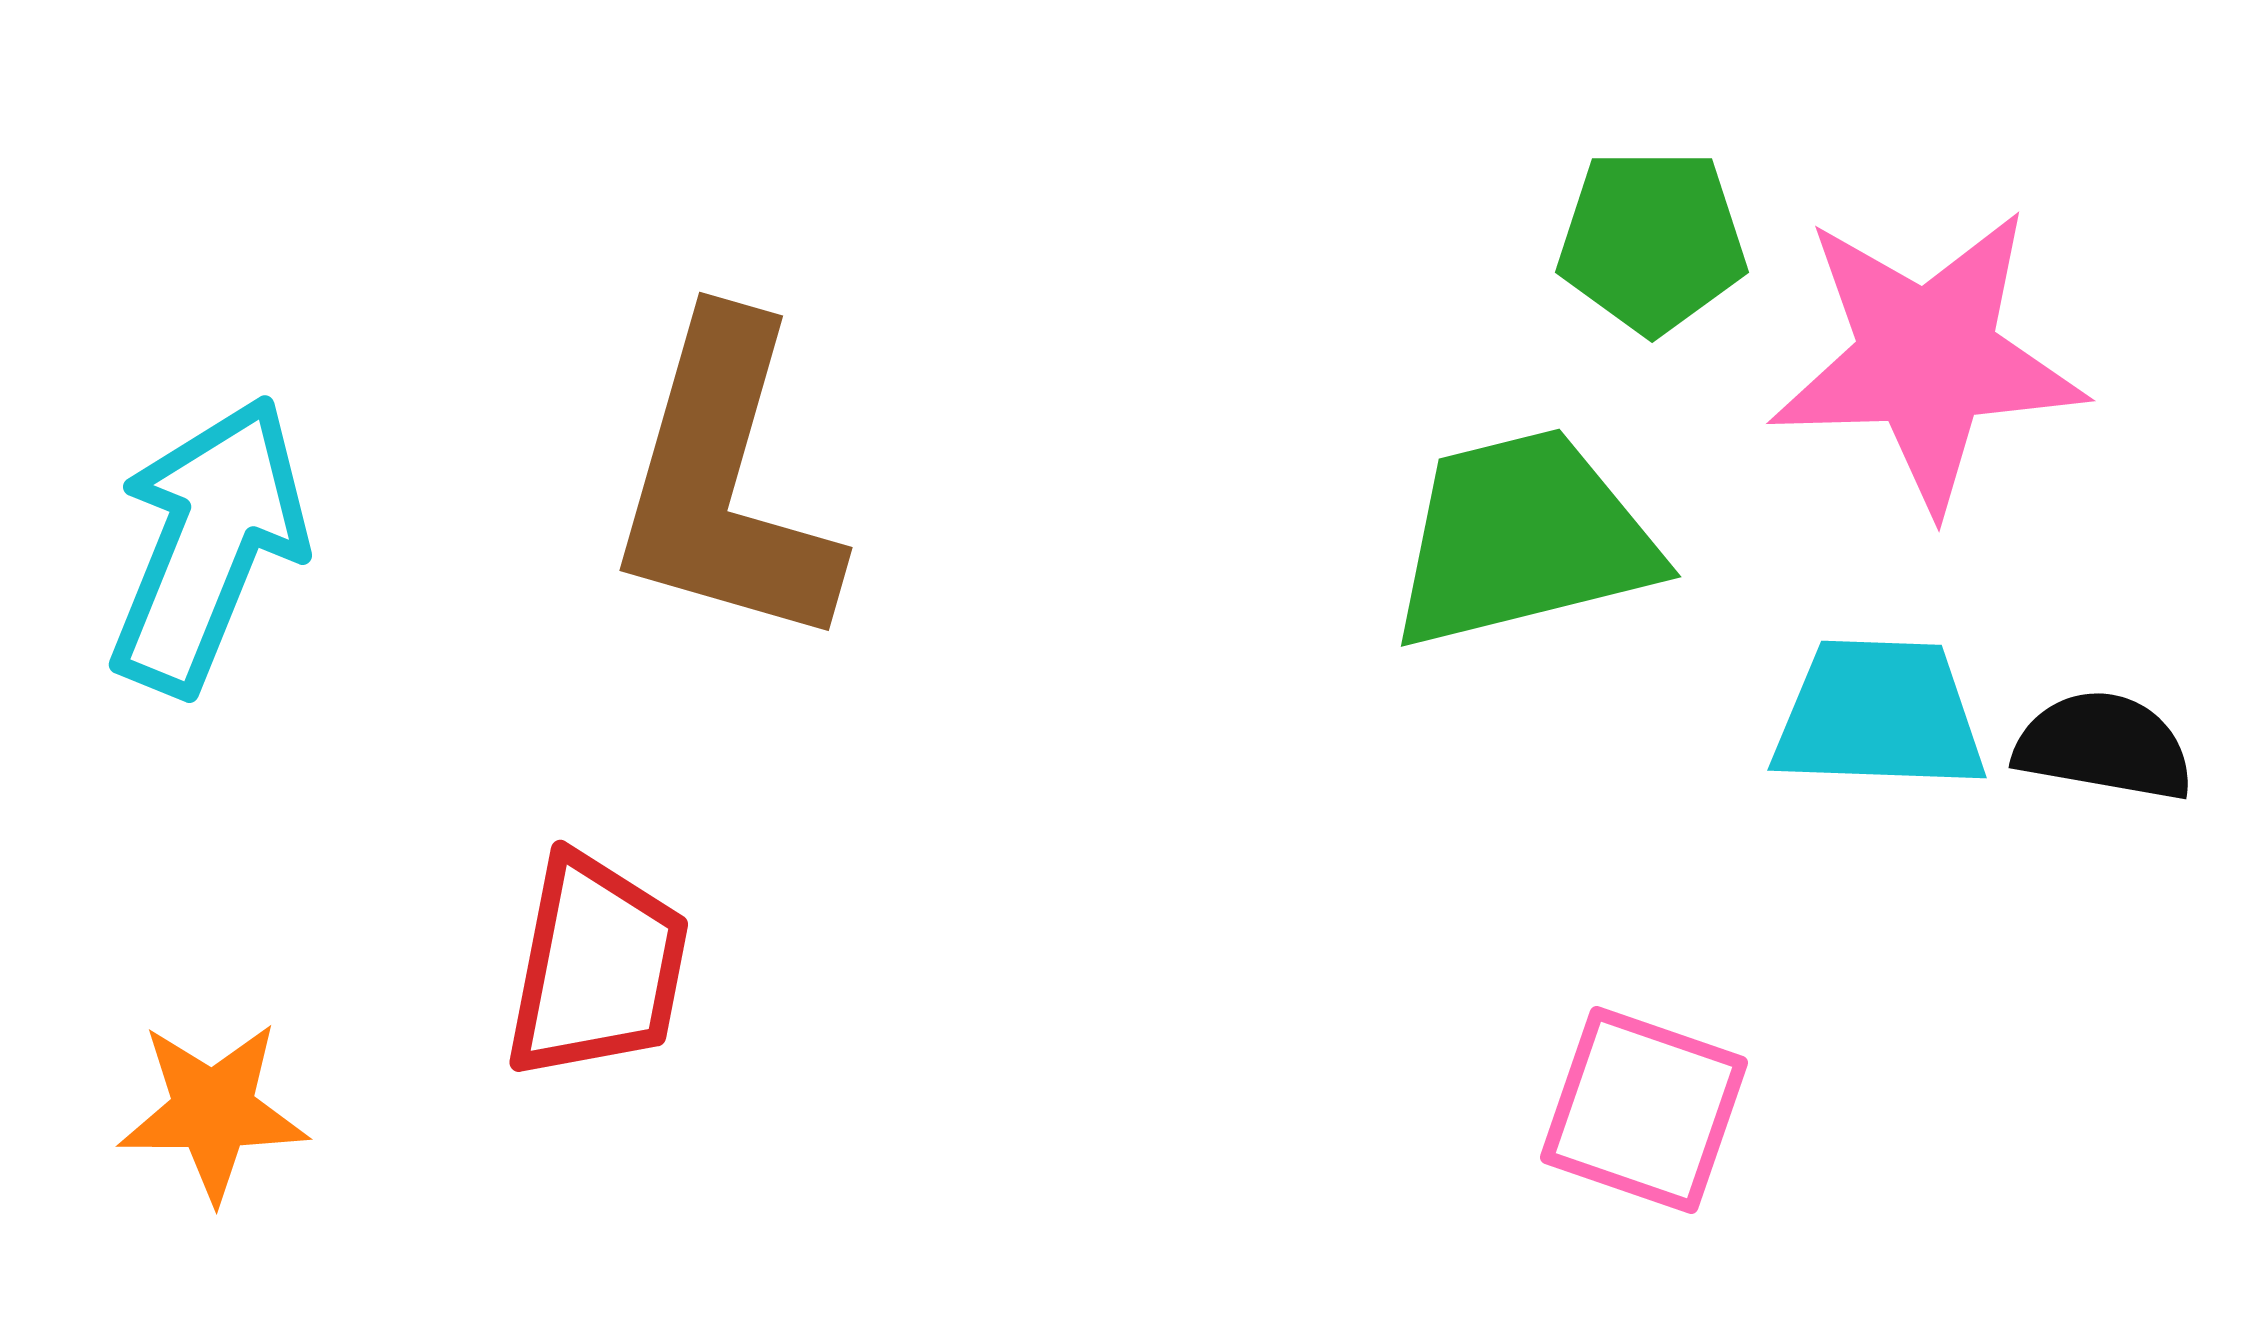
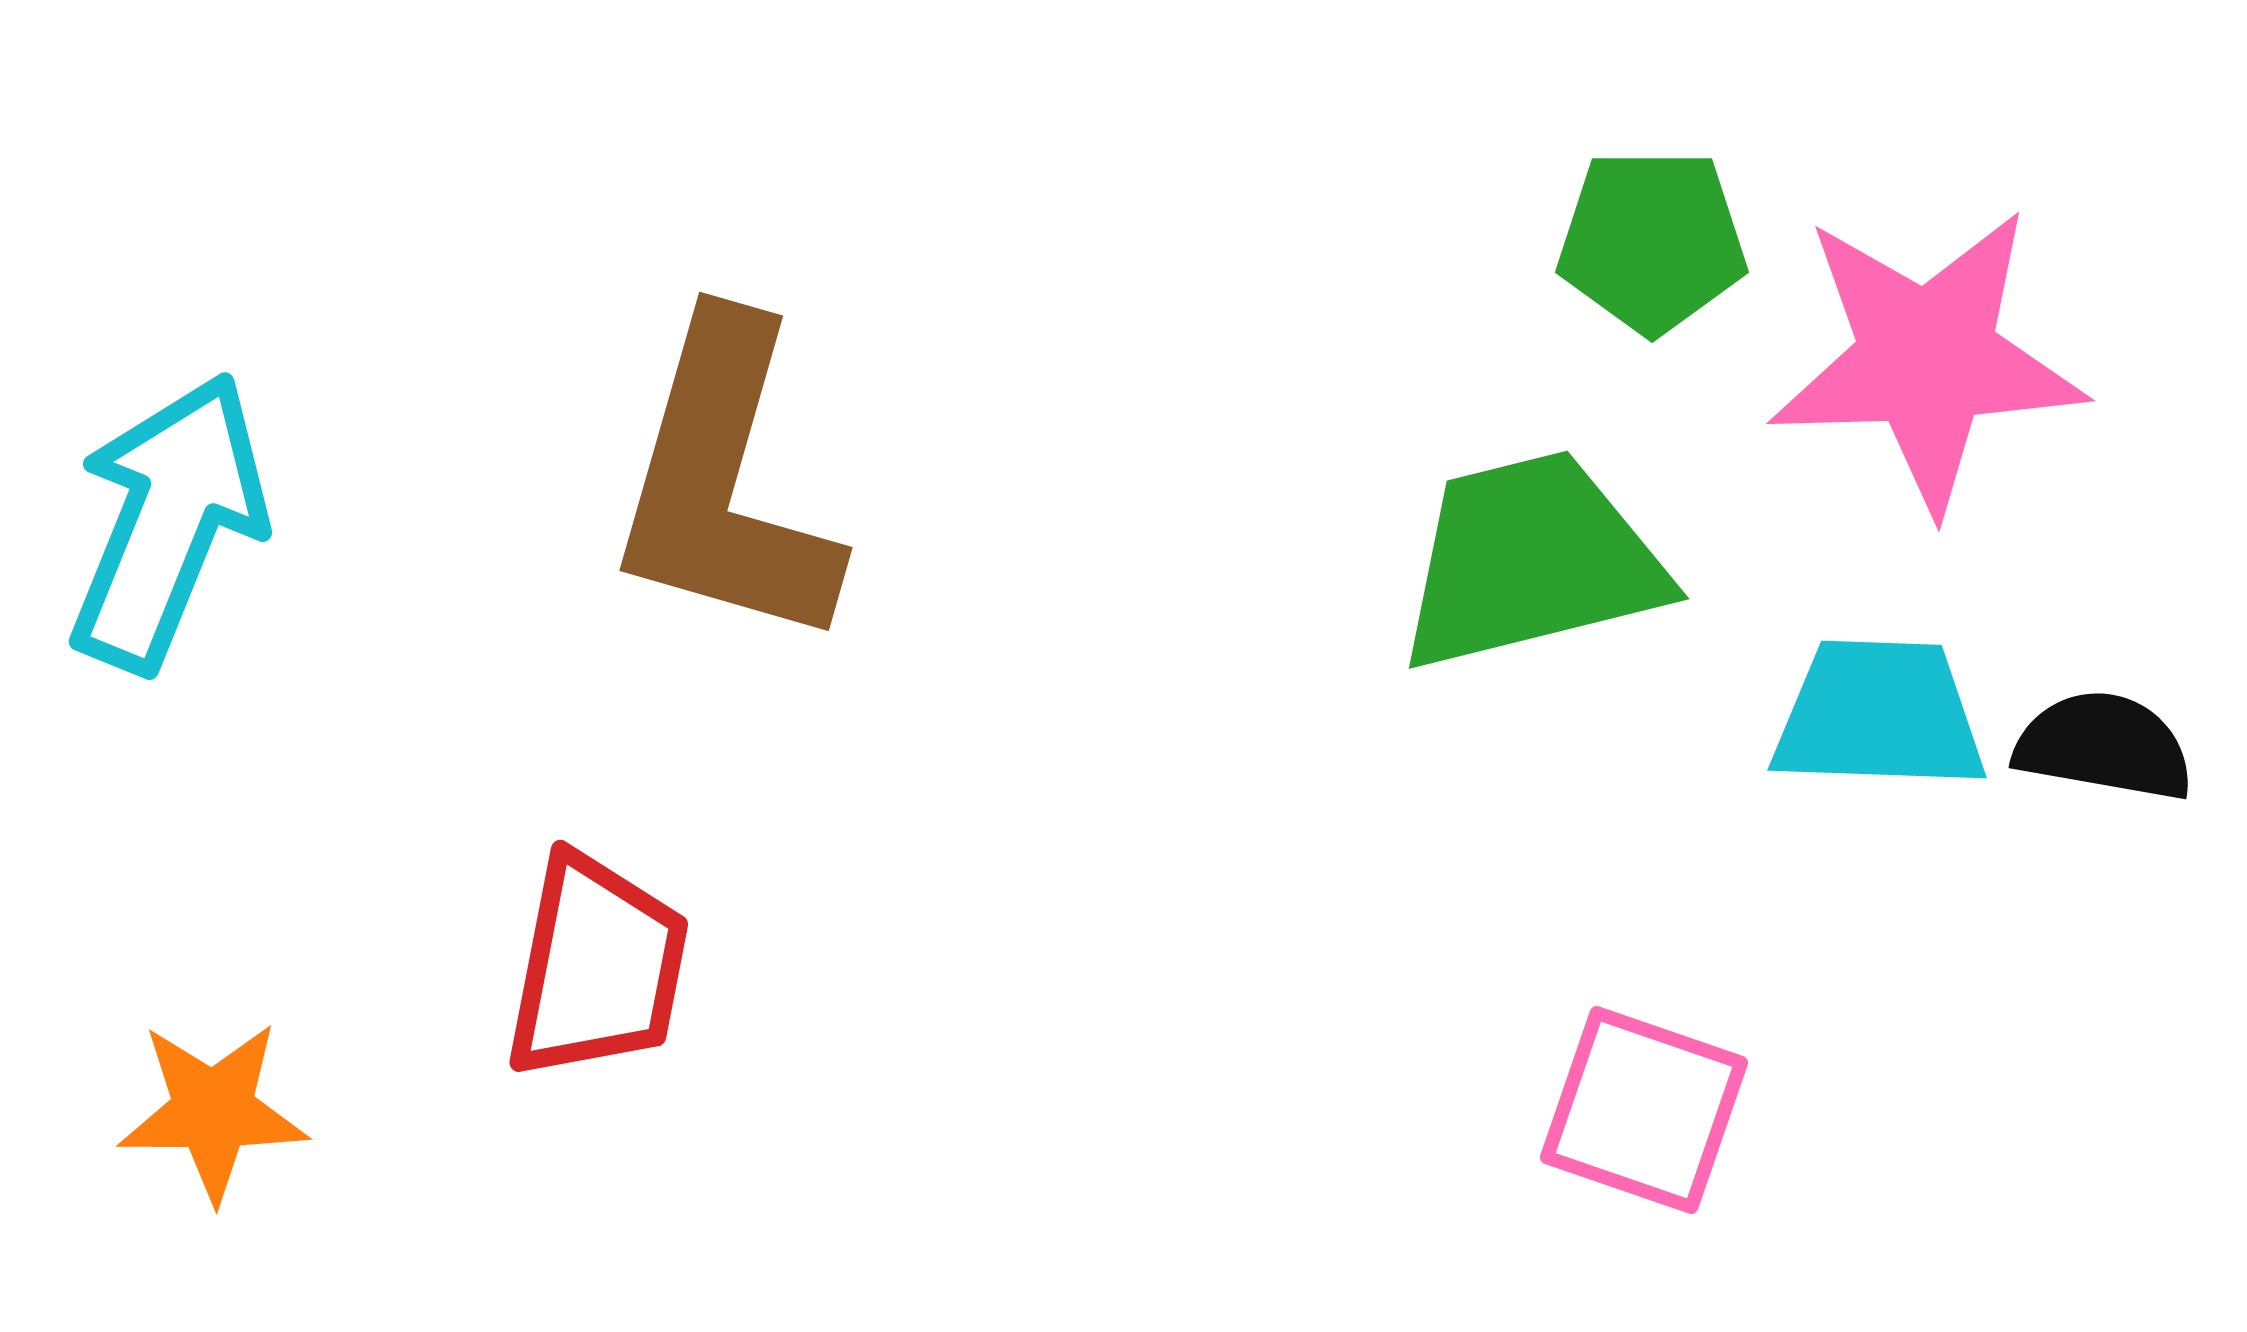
green trapezoid: moved 8 px right, 22 px down
cyan arrow: moved 40 px left, 23 px up
